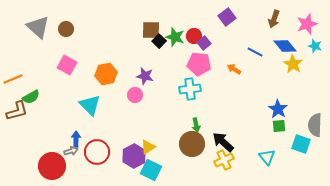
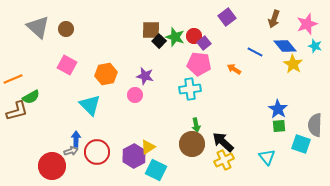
cyan square at (151, 170): moved 5 px right
